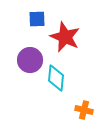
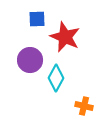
cyan diamond: rotated 24 degrees clockwise
orange cross: moved 4 px up
